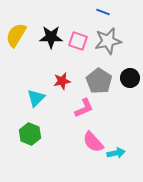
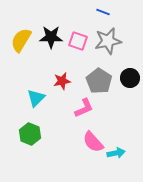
yellow semicircle: moved 5 px right, 5 px down
